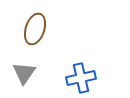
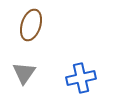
brown ellipse: moved 4 px left, 4 px up
